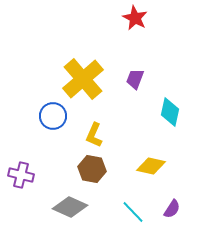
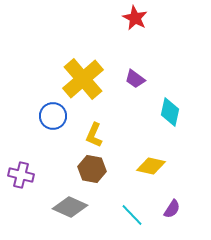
purple trapezoid: rotated 75 degrees counterclockwise
cyan line: moved 1 px left, 3 px down
